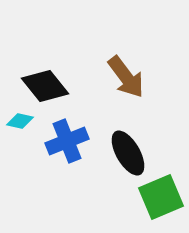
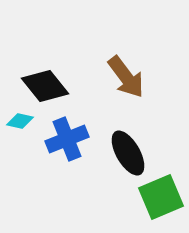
blue cross: moved 2 px up
